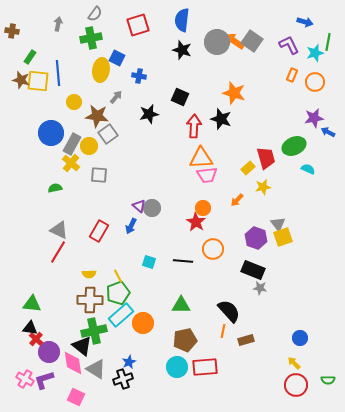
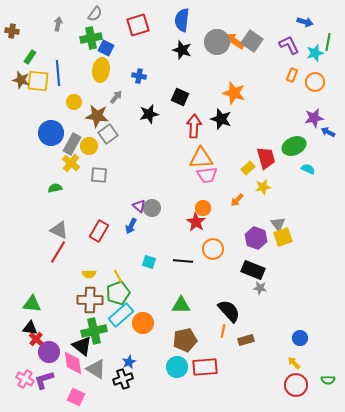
blue square at (117, 58): moved 11 px left, 10 px up
